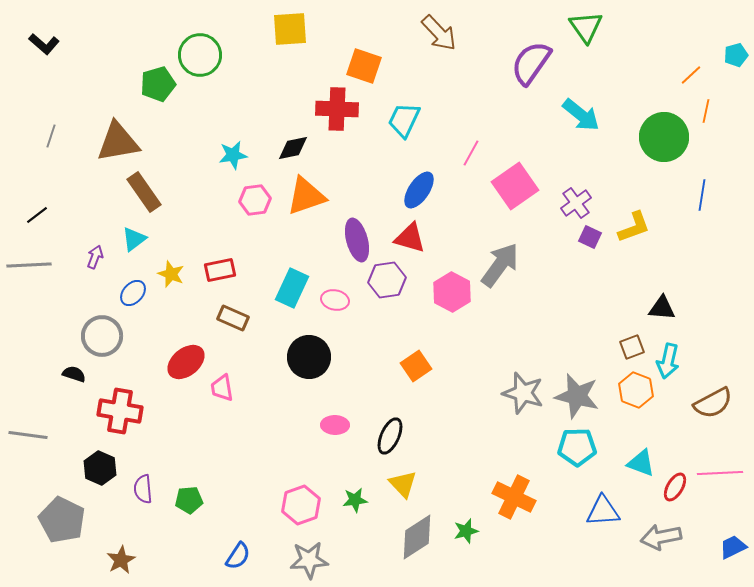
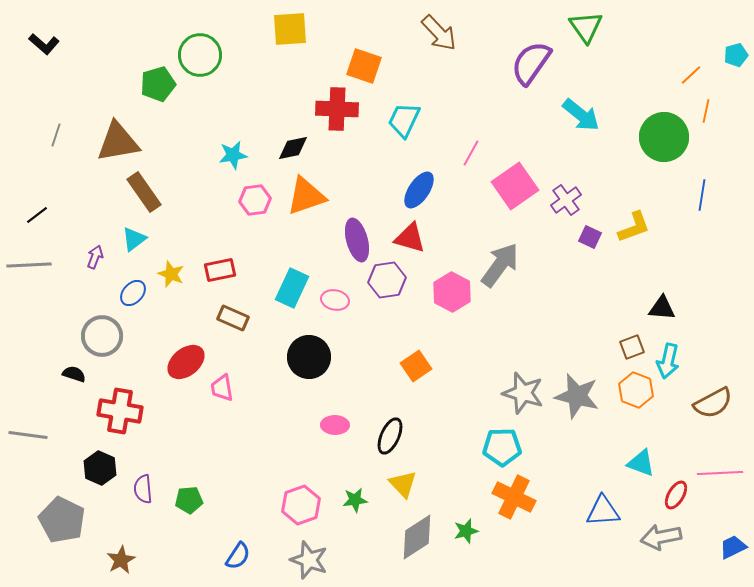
gray line at (51, 136): moved 5 px right, 1 px up
purple cross at (576, 203): moved 10 px left, 3 px up
cyan pentagon at (577, 447): moved 75 px left
red ellipse at (675, 487): moved 1 px right, 8 px down
gray star at (309, 560): rotated 24 degrees clockwise
